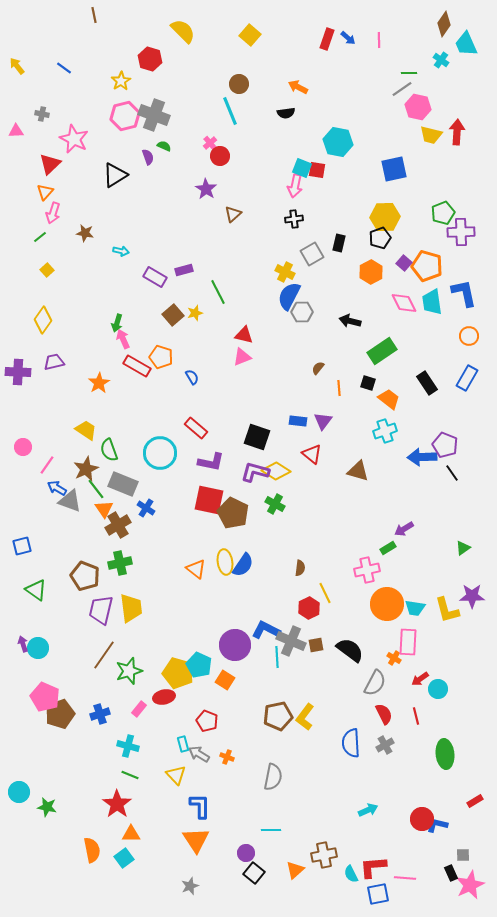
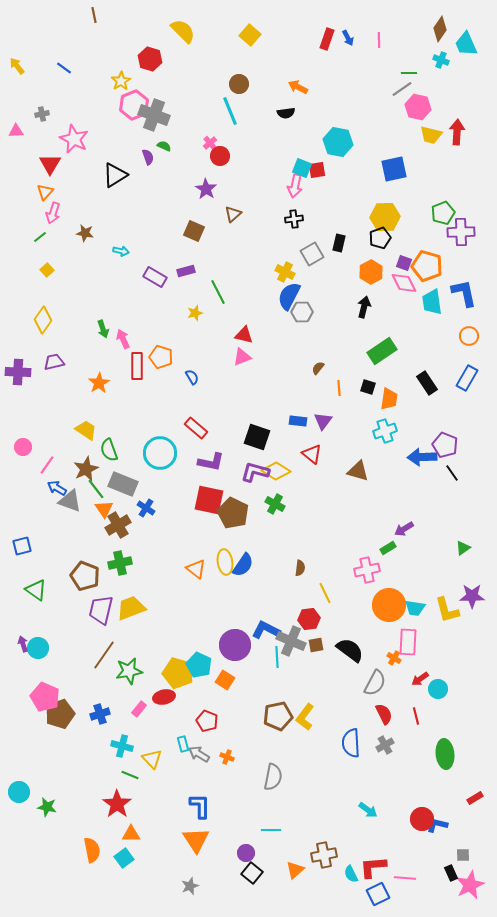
brown diamond at (444, 24): moved 4 px left, 5 px down
blue arrow at (348, 38): rotated 21 degrees clockwise
cyan cross at (441, 60): rotated 14 degrees counterclockwise
gray cross at (42, 114): rotated 24 degrees counterclockwise
pink hexagon at (125, 116): moved 9 px right, 11 px up; rotated 8 degrees counterclockwise
red triangle at (50, 164): rotated 15 degrees counterclockwise
red square at (317, 170): rotated 18 degrees counterclockwise
purple square at (404, 263): rotated 21 degrees counterclockwise
purple rectangle at (184, 270): moved 2 px right, 1 px down
pink diamond at (404, 303): moved 20 px up
brown square at (173, 315): moved 21 px right, 84 px up; rotated 25 degrees counterclockwise
black arrow at (350, 321): moved 14 px right, 14 px up; rotated 90 degrees clockwise
green arrow at (117, 323): moved 14 px left, 6 px down; rotated 36 degrees counterclockwise
red rectangle at (137, 366): rotated 60 degrees clockwise
black square at (368, 383): moved 4 px down
orange trapezoid at (389, 399): rotated 60 degrees clockwise
orange circle at (387, 604): moved 2 px right, 1 px down
yellow trapezoid at (131, 608): rotated 104 degrees counterclockwise
red hexagon at (309, 608): moved 11 px down; rotated 20 degrees clockwise
green star at (129, 671): rotated 8 degrees clockwise
cyan cross at (128, 746): moved 6 px left
yellow triangle at (176, 775): moved 24 px left, 16 px up
red rectangle at (475, 801): moved 3 px up
cyan arrow at (368, 810): rotated 60 degrees clockwise
black square at (254, 873): moved 2 px left
blue square at (378, 894): rotated 15 degrees counterclockwise
